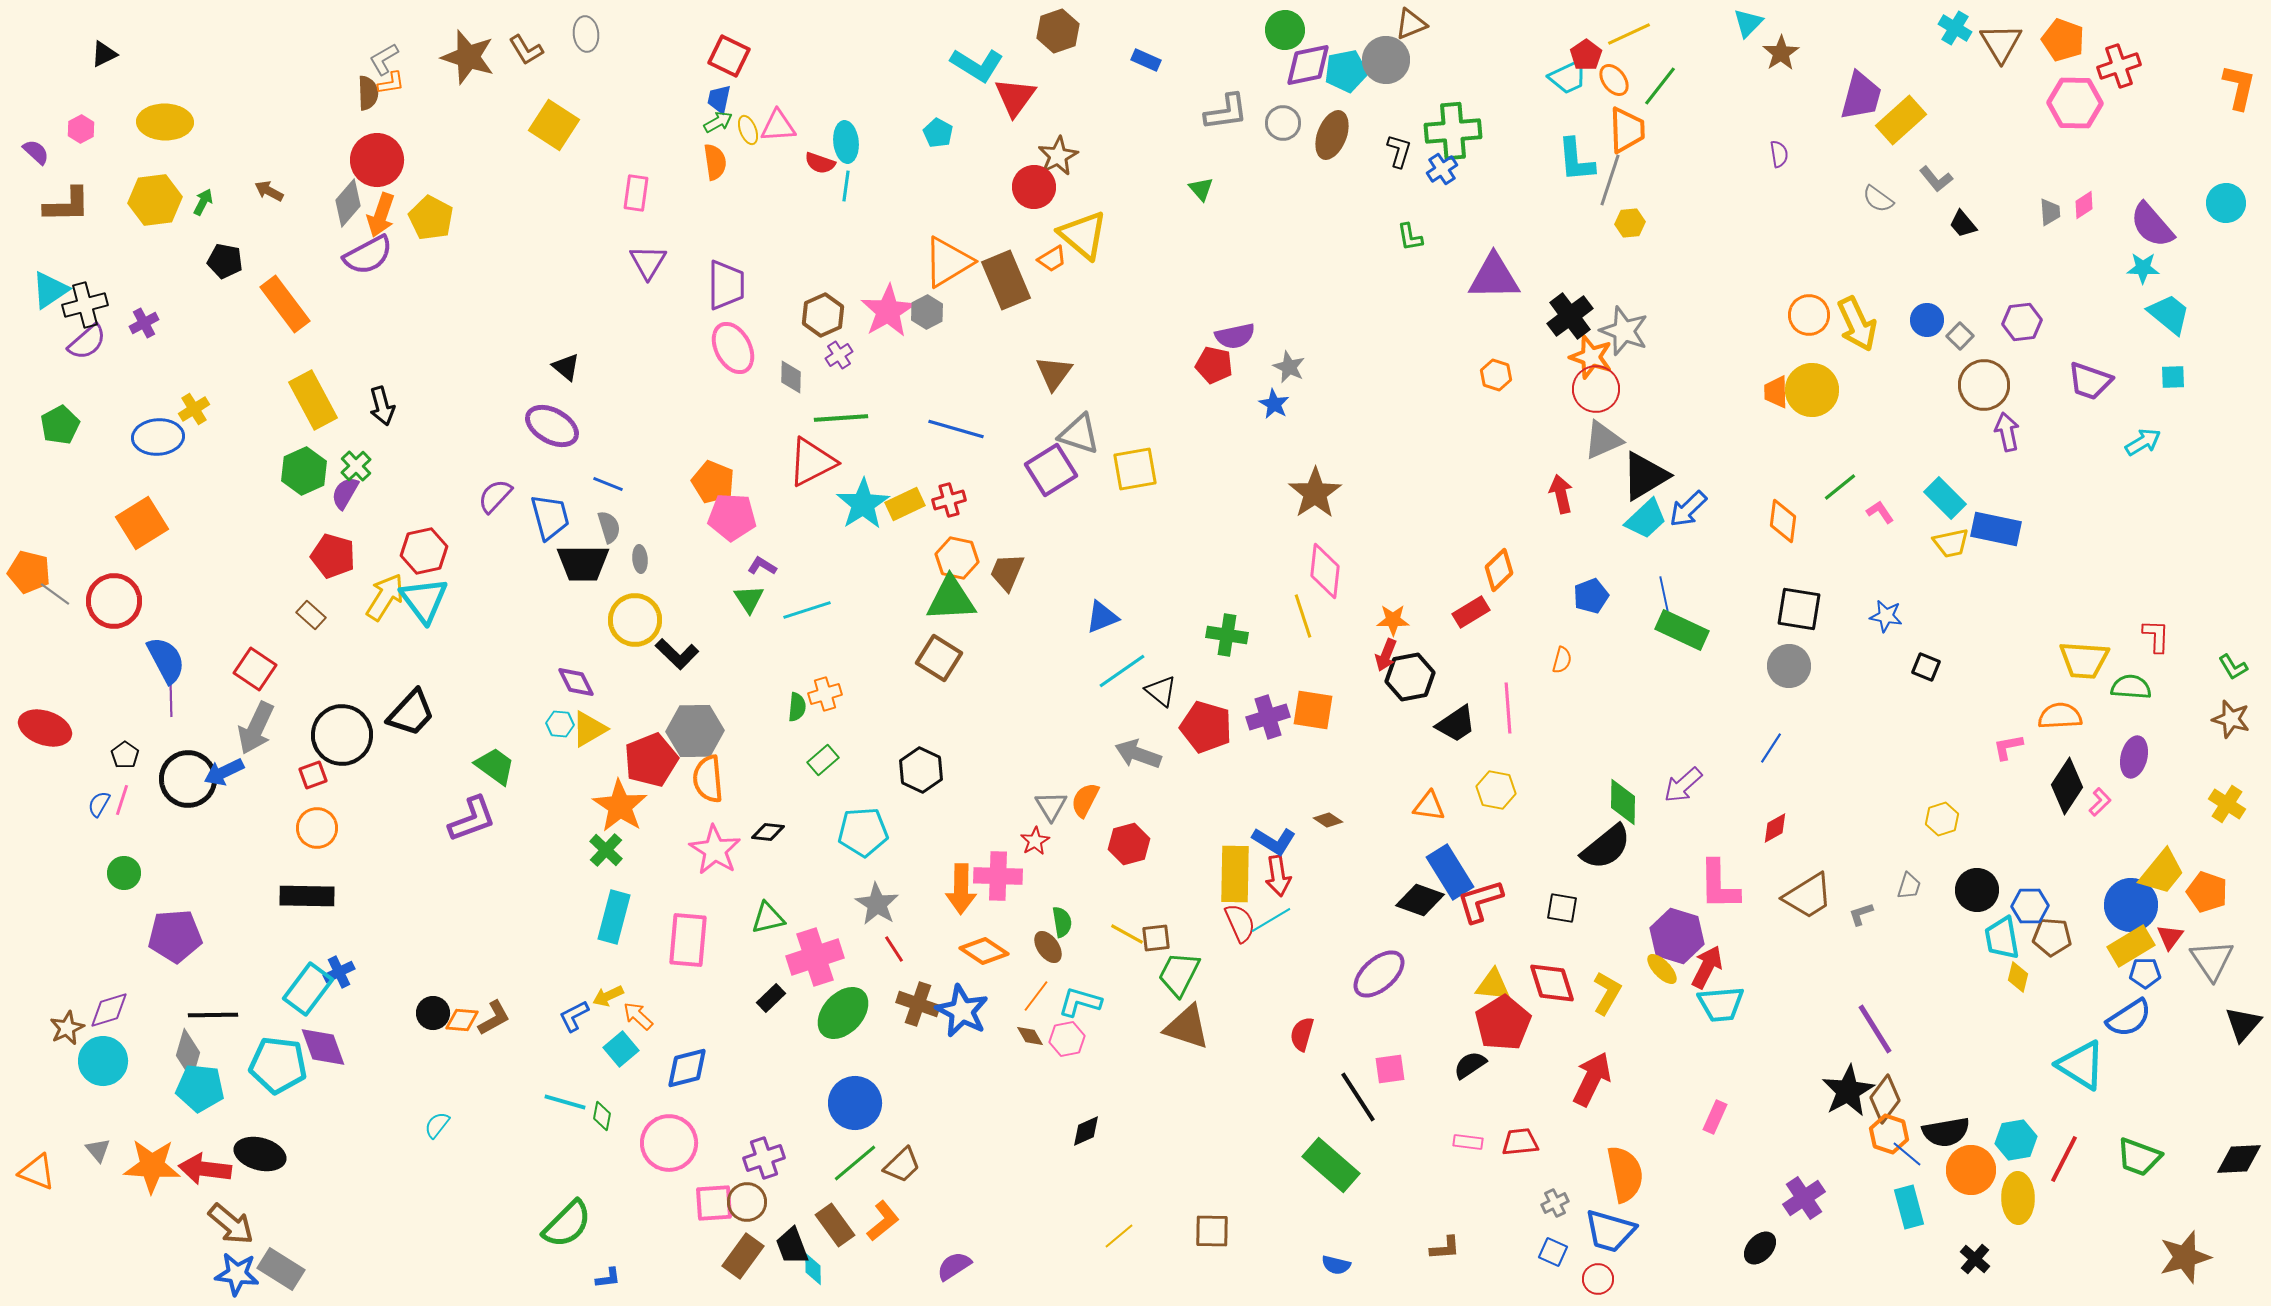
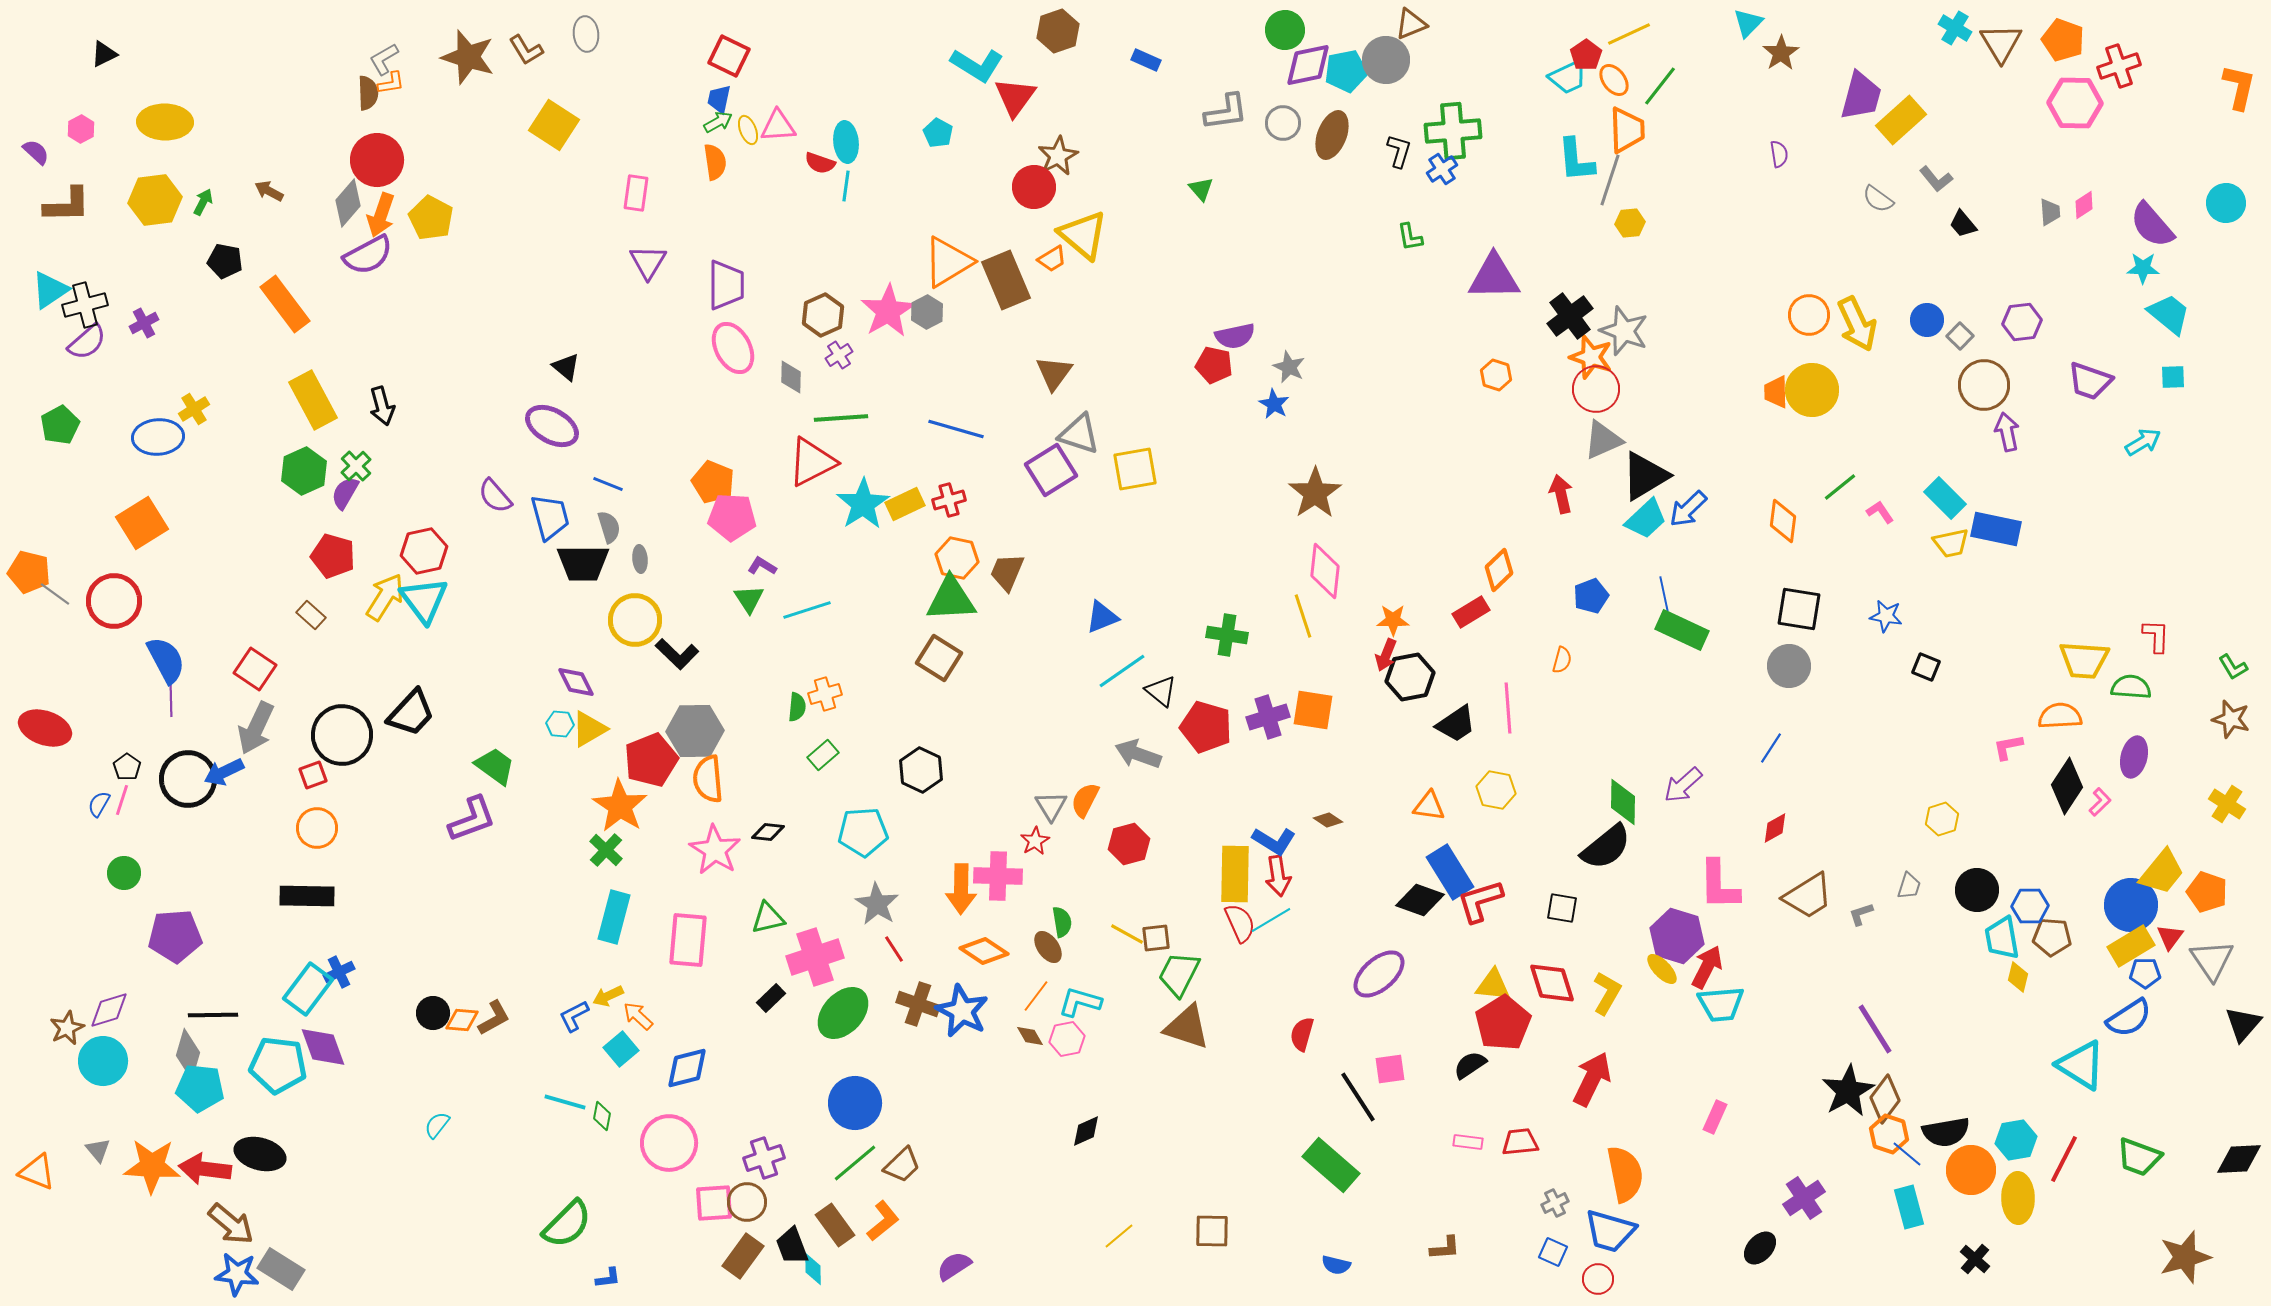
purple semicircle at (495, 496): rotated 84 degrees counterclockwise
black pentagon at (125, 755): moved 2 px right, 12 px down
green rectangle at (823, 760): moved 5 px up
